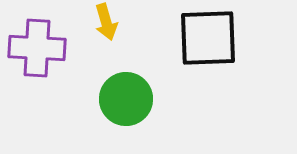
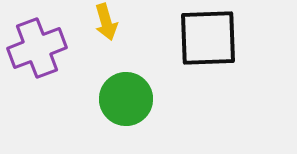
purple cross: rotated 24 degrees counterclockwise
